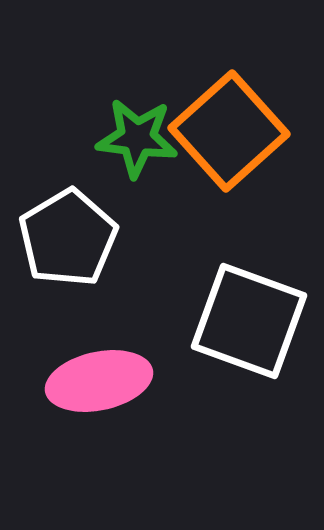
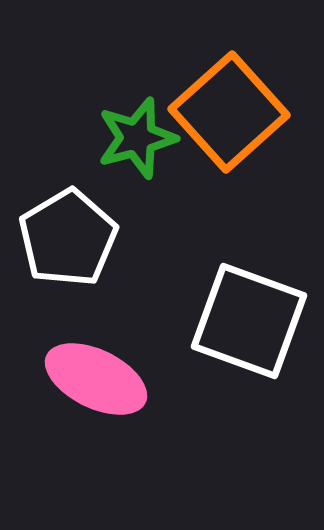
orange square: moved 19 px up
green star: rotated 22 degrees counterclockwise
pink ellipse: moved 3 px left, 2 px up; rotated 38 degrees clockwise
